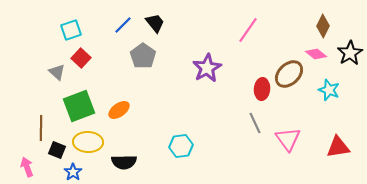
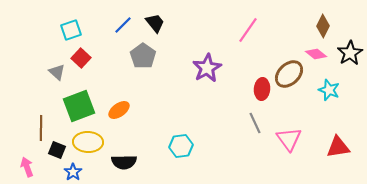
pink triangle: moved 1 px right
